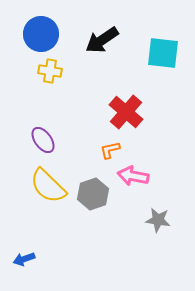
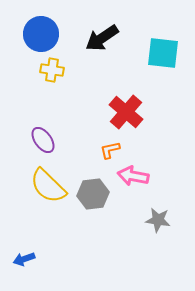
black arrow: moved 2 px up
yellow cross: moved 2 px right, 1 px up
gray hexagon: rotated 12 degrees clockwise
